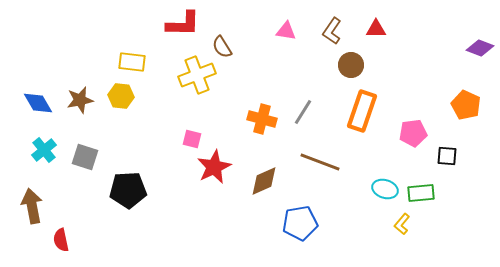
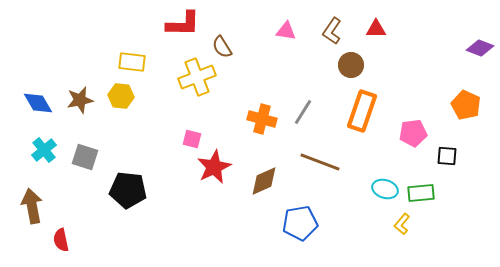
yellow cross: moved 2 px down
black pentagon: rotated 9 degrees clockwise
